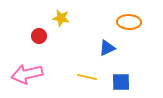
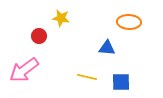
blue triangle: rotated 30 degrees clockwise
pink arrow: moved 3 px left, 4 px up; rotated 24 degrees counterclockwise
